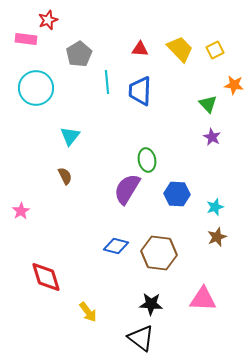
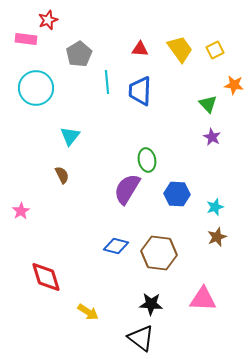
yellow trapezoid: rotated 8 degrees clockwise
brown semicircle: moved 3 px left, 1 px up
yellow arrow: rotated 20 degrees counterclockwise
